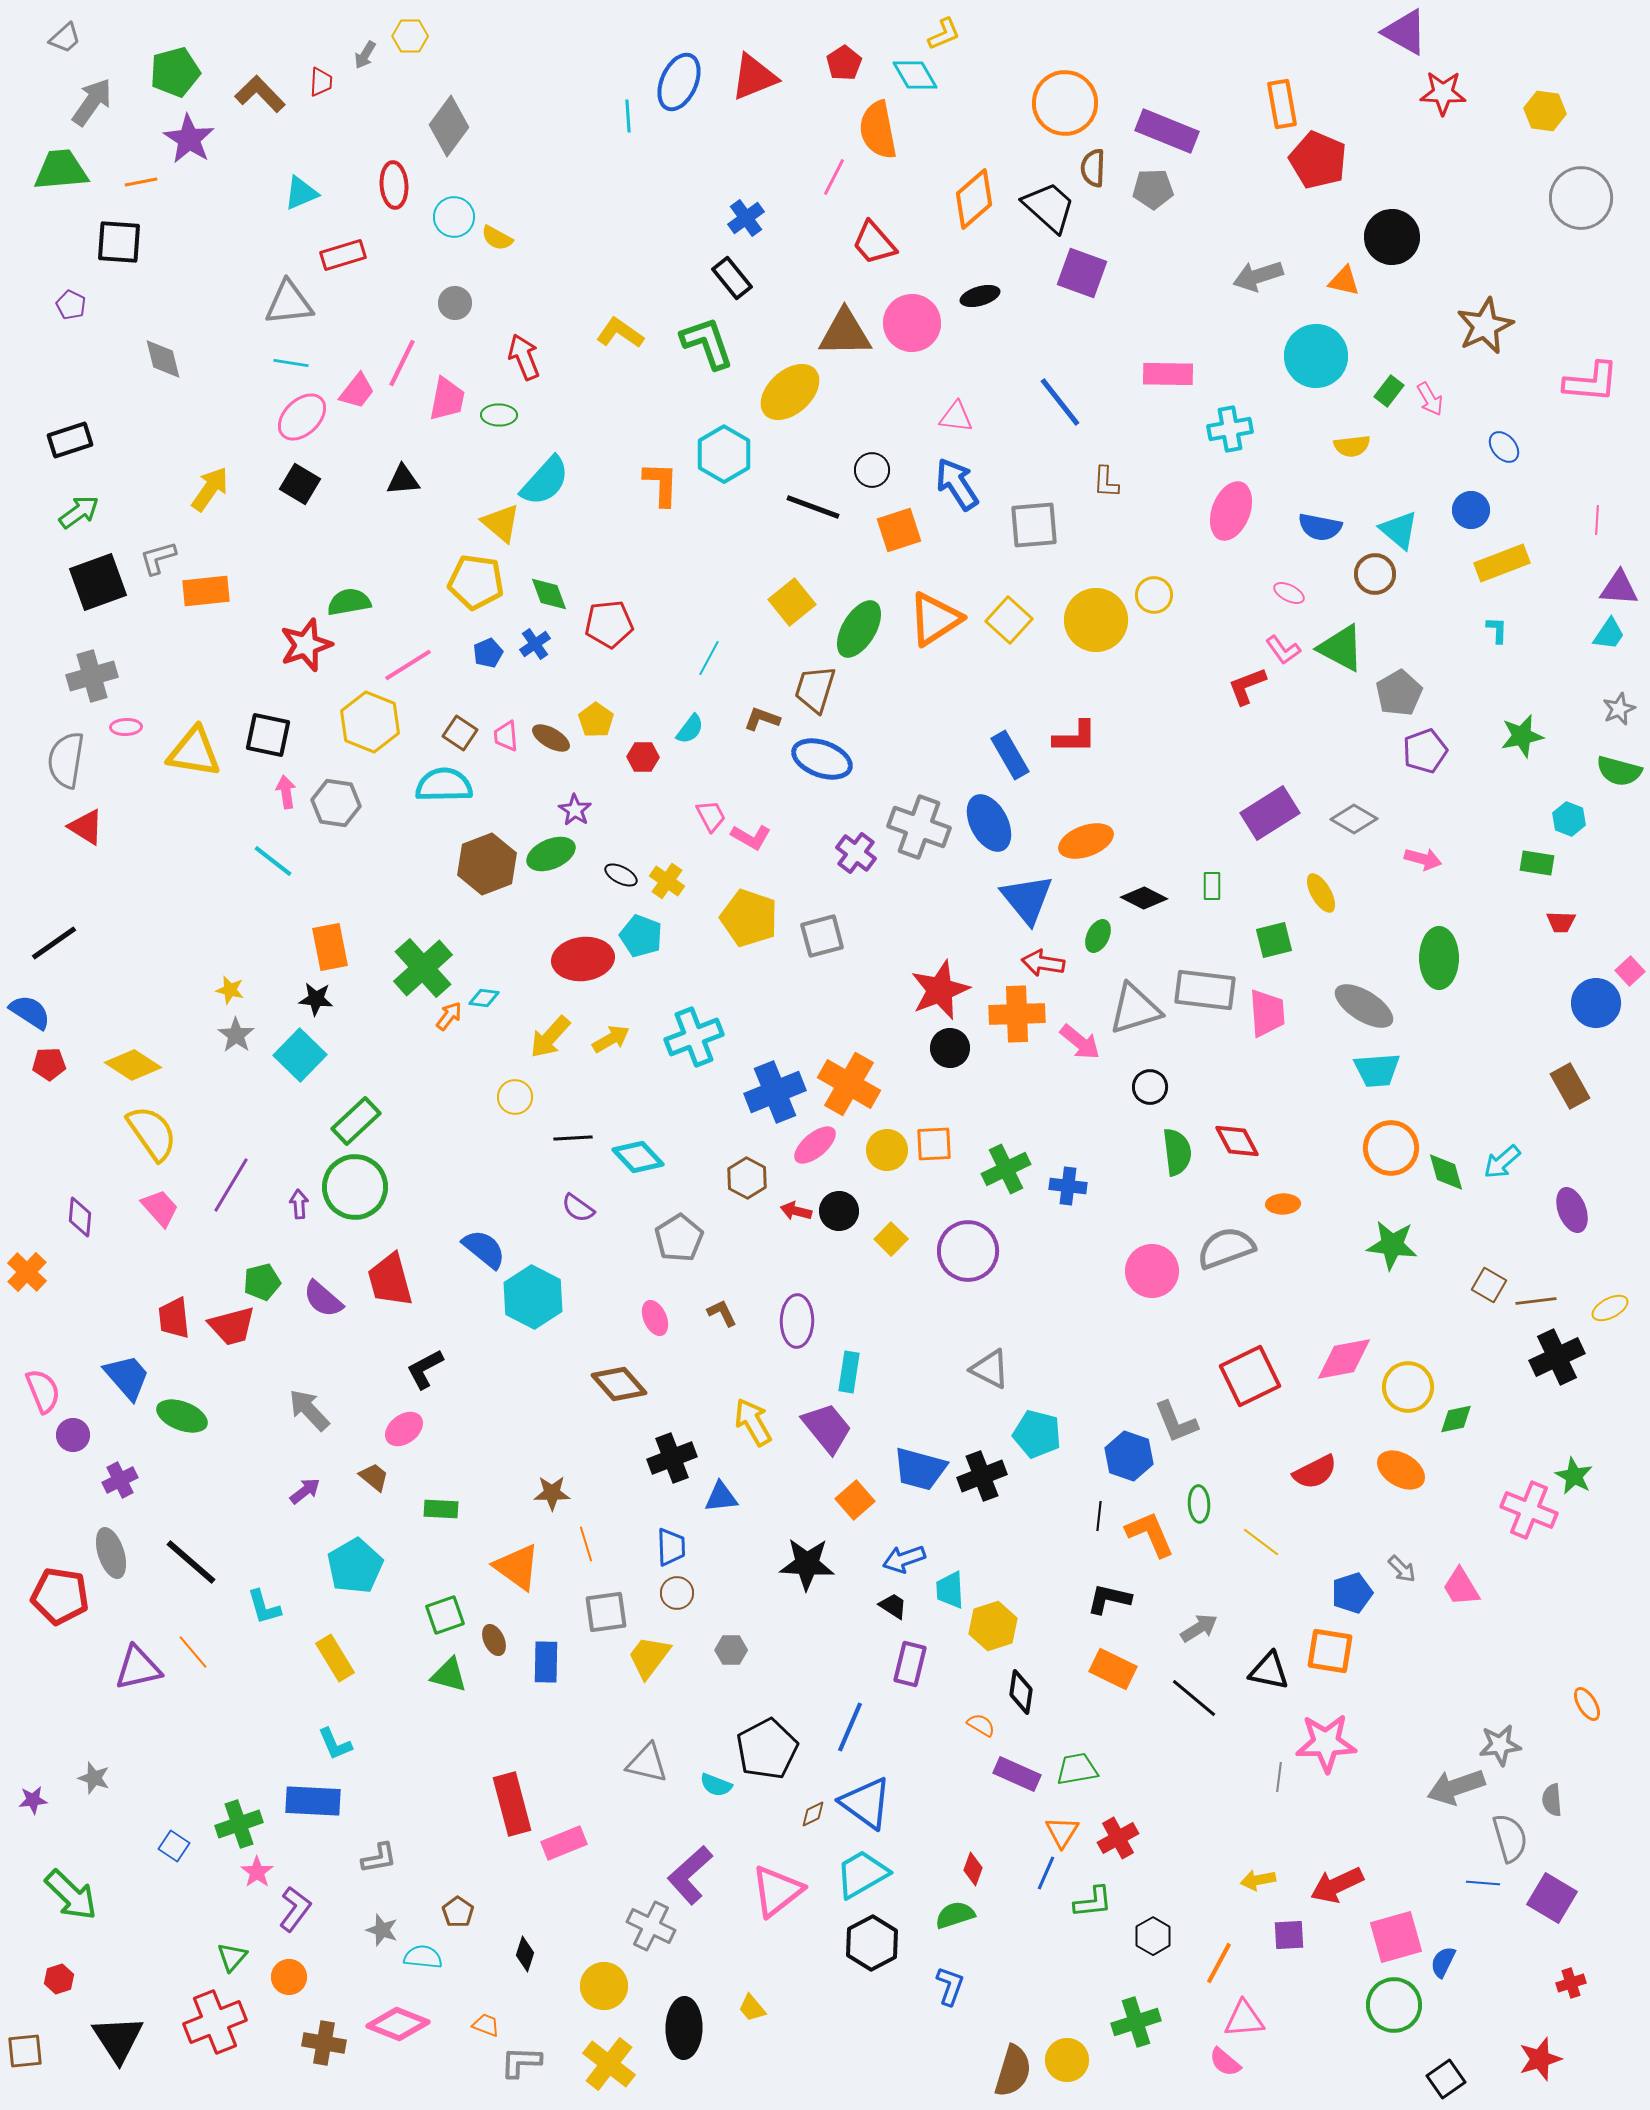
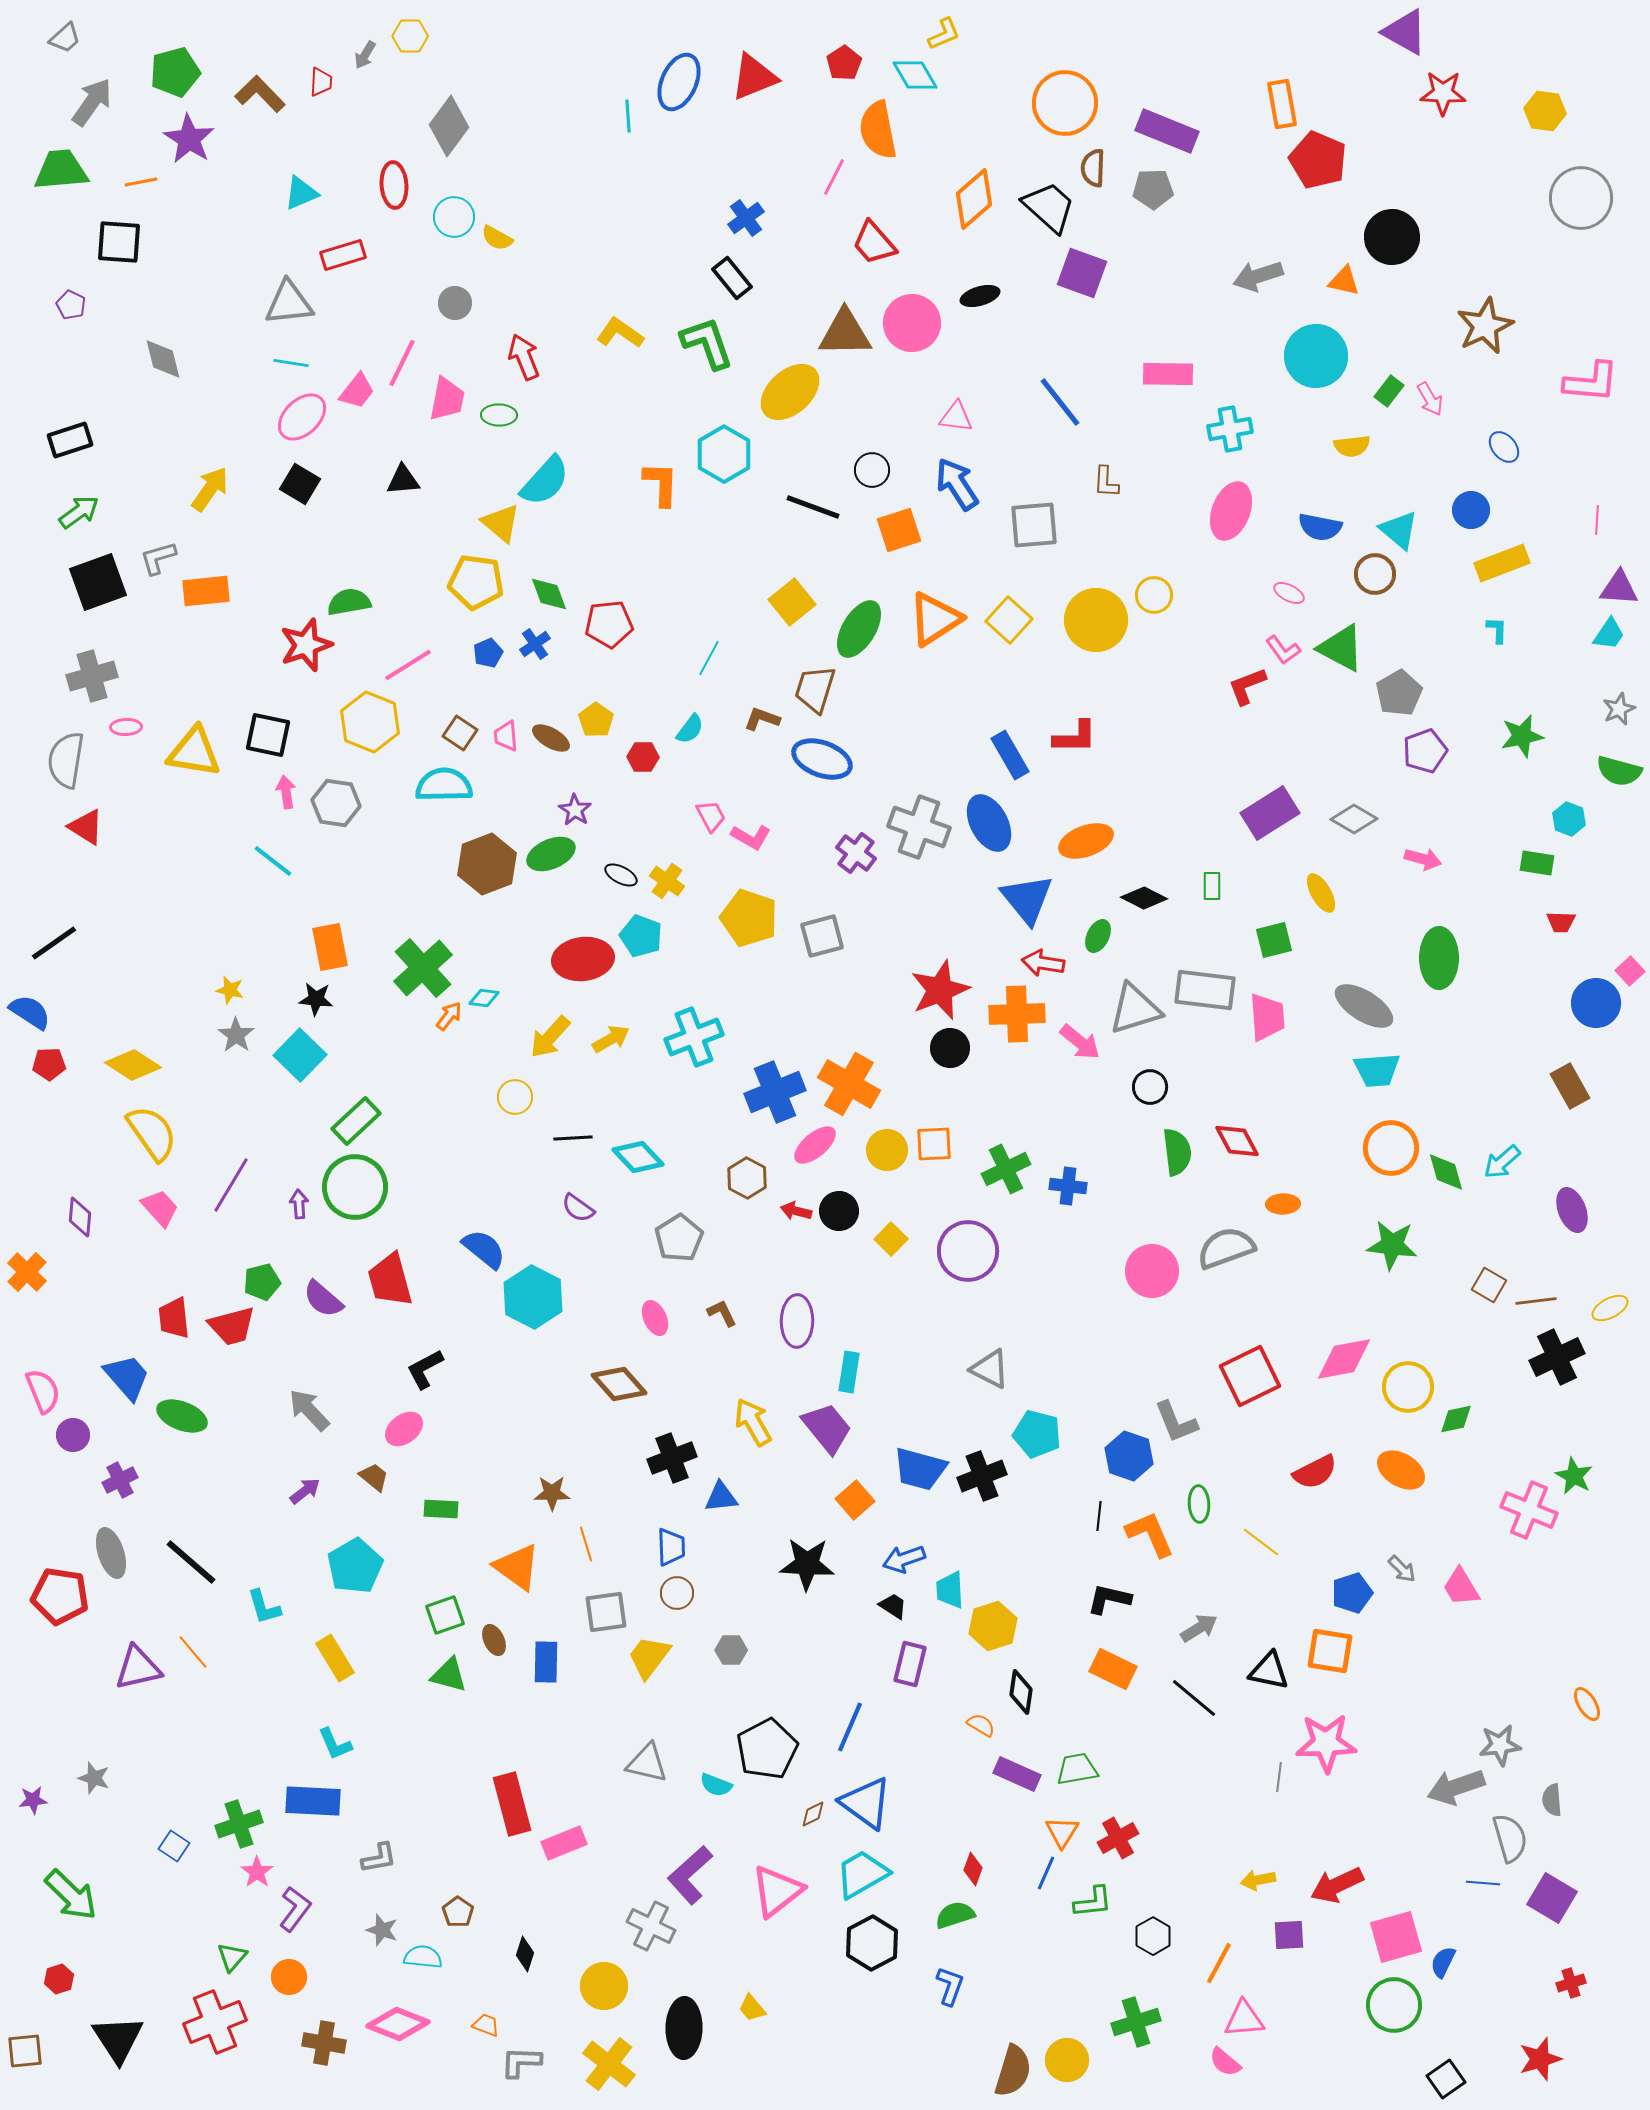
pink trapezoid at (1267, 1013): moved 4 px down
